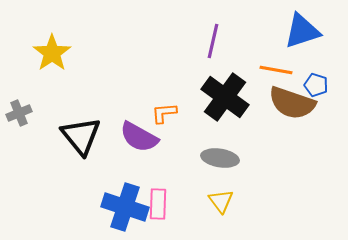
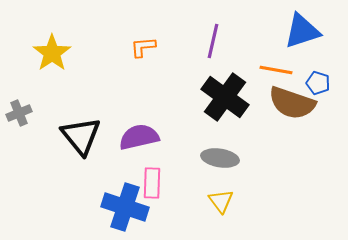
blue pentagon: moved 2 px right, 2 px up
orange L-shape: moved 21 px left, 66 px up
purple semicircle: rotated 138 degrees clockwise
pink rectangle: moved 6 px left, 21 px up
